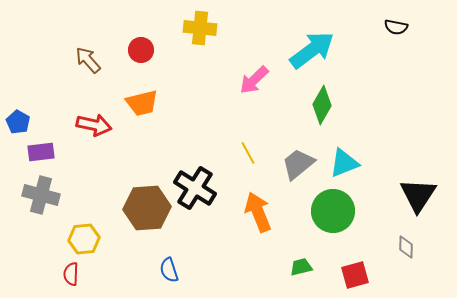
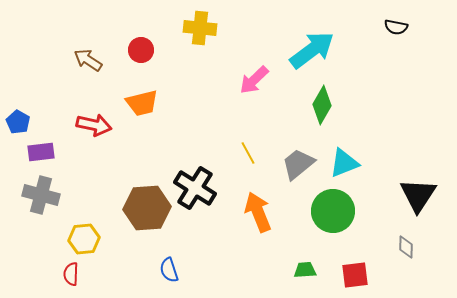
brown arrow: rotated 16 degrees counterclockwise
green trapezoid: moved 4 px right, 3 px down; rotated 10 degrees clockwise
red square: rotated 8 degrees clockwise
